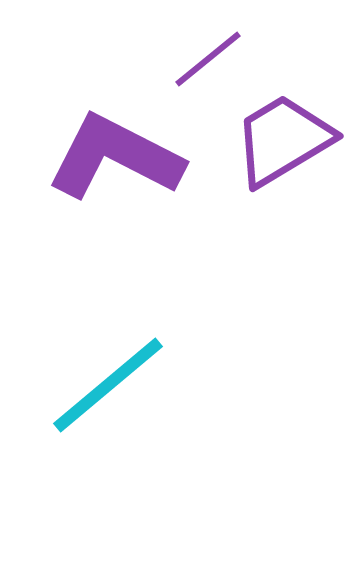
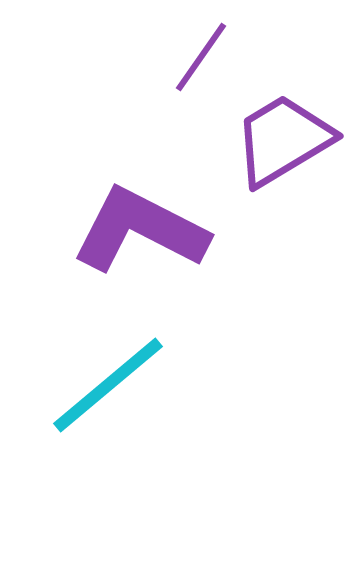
purple line: moved 7 px left, 2 px up; rotated 16 degrees counterclockwise
purple L-shape: moved 25 px right, 73 px down
